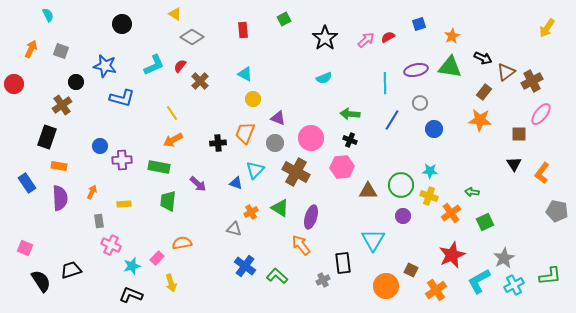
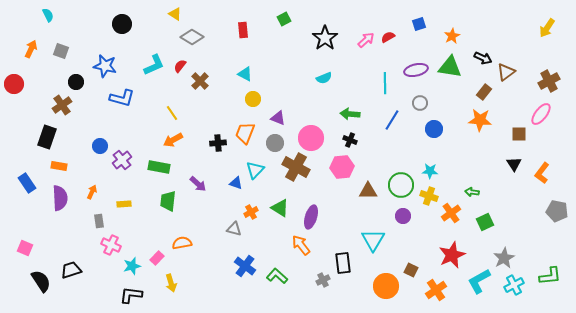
brown cross at (532, 81): moved 17 px right
purple cross at (122, 160): rotated 36 degrees counterclockwise
brown cross at (296, 172): moved 5 px up
black L-shape at (131, 295): rotated 15 degrees counterclockwise
